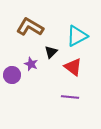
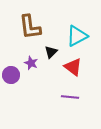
brown L-shape: rotated 128 degrees counterclockwise
purple star: moved 1 px up
purple circle: moved 1 px left
